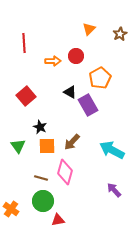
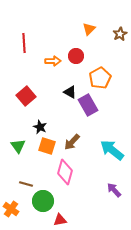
orange square: rotated 18 degrees clockwise
cyan arrow: rotated 10 degrees clockwise
brown line: moved 15 px left, 6 px down
red triangle: moved 2 px right
